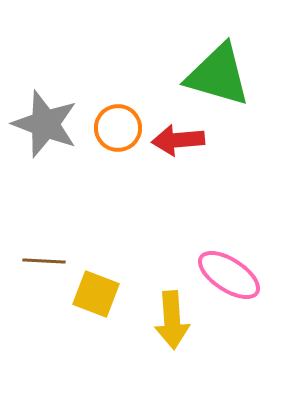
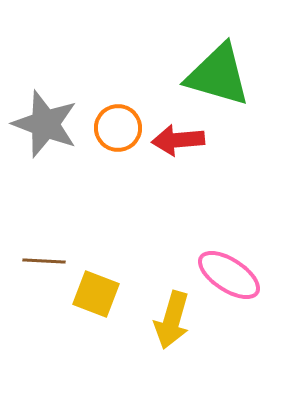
yellow arrow: rotated 20 degrees clockwise
